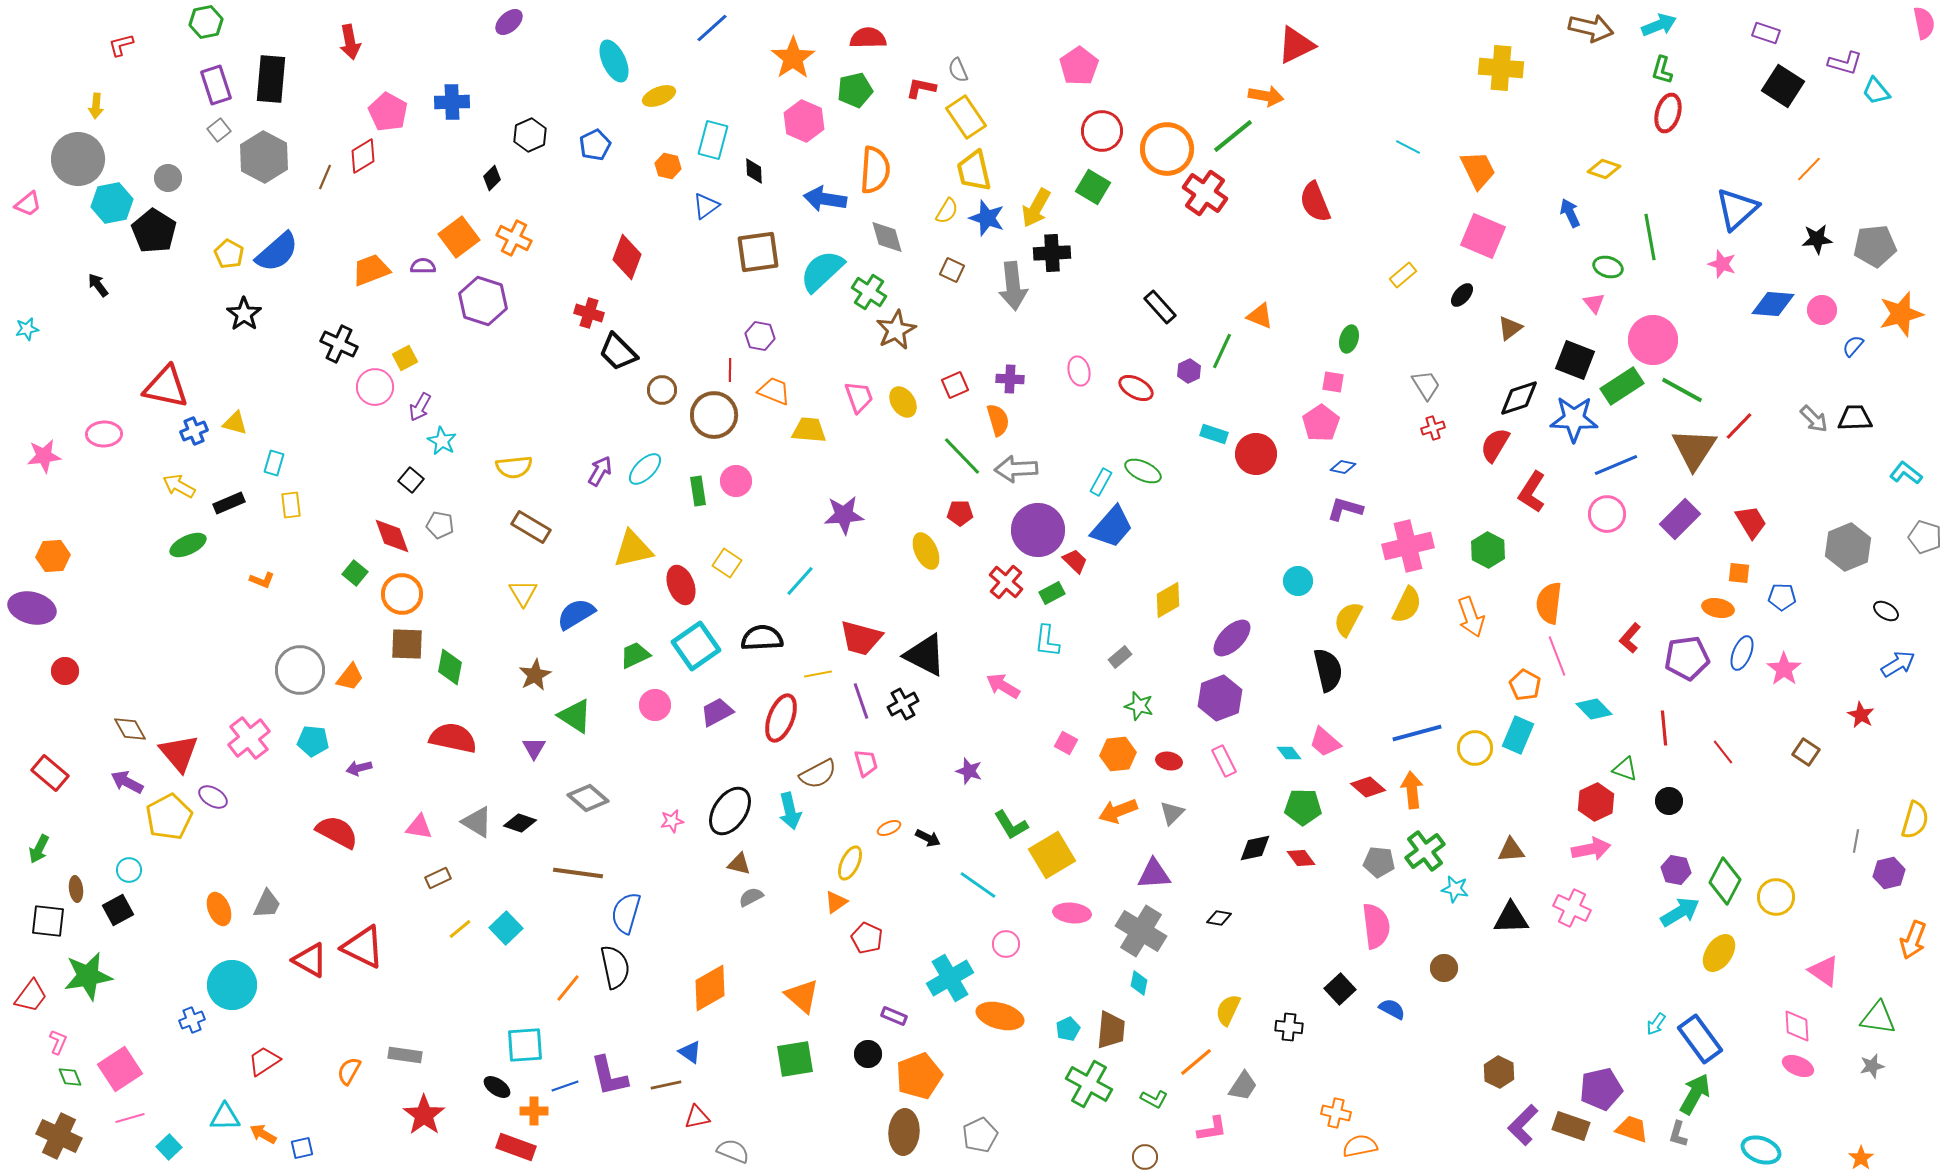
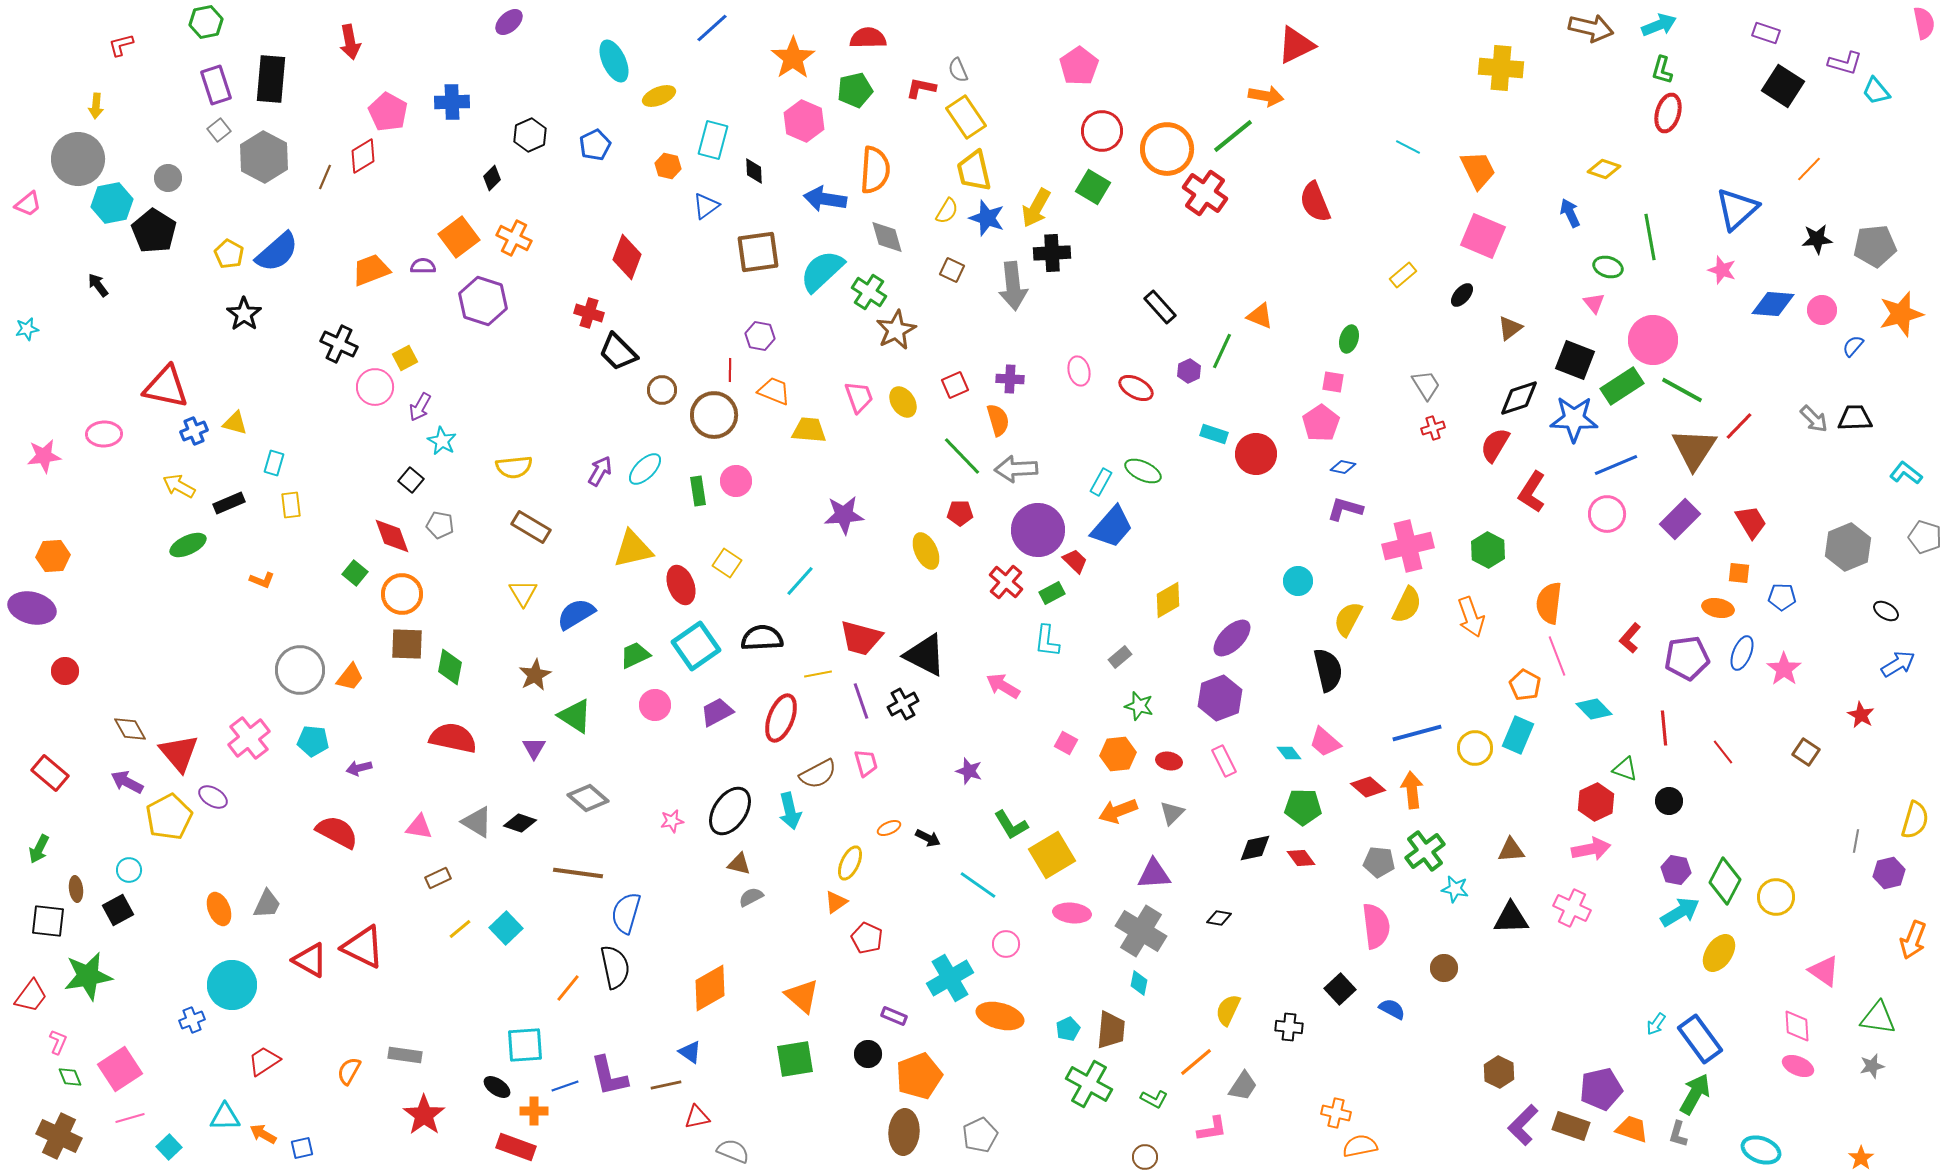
pink star at (1722, 264): moved 6 px down
